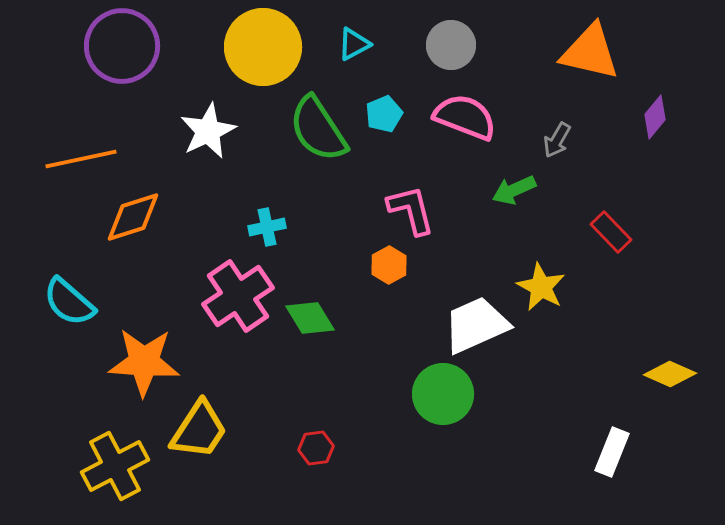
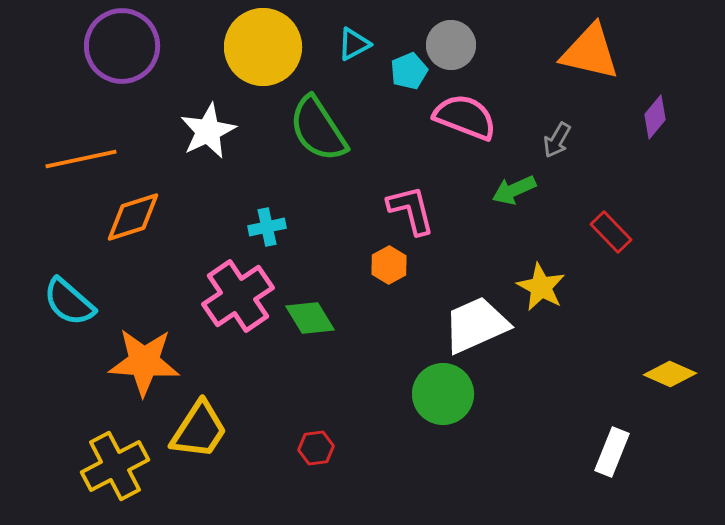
cyan pentagon: moved 25 px right, 43 px up
